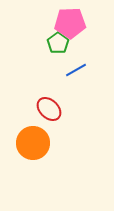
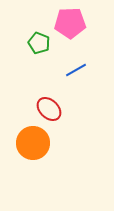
green pentagon: moved 19 px left; rotated 15 degrees counterclockwise
